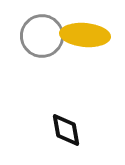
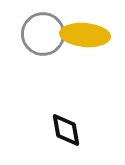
gray circle: moved 1 px right, 2 px up
